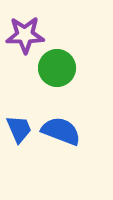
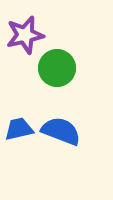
purple star: rotated 12 degrees counterclockwise
blue trapezoid: rotated 80 degrees counterclockwise
